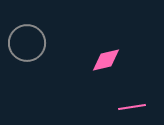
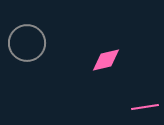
pink line: moved 13 px right
